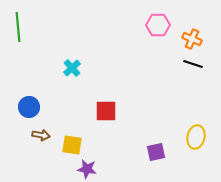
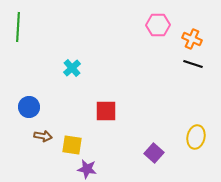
green line: rotated 8 degrees clockwise
brown arrow: moved 2 px right, 1 px down
purple square: moved 2 px left, 1 px down; rotated 36 degrees counterclockwise
